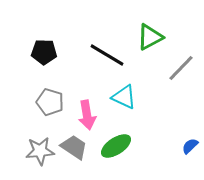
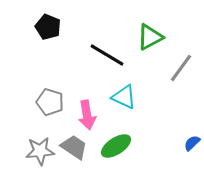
black pentagon: moved 4 px right, 25 px up; rotated 20 degrees clockwise
gray line: rotated 8 degrees counterclockwise
blue semicircle: moved 2 px right, 3 px up
